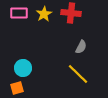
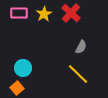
red cross: rotated 36 degrees clockwise
orange square: rotated 24 degrees counterclockwise
